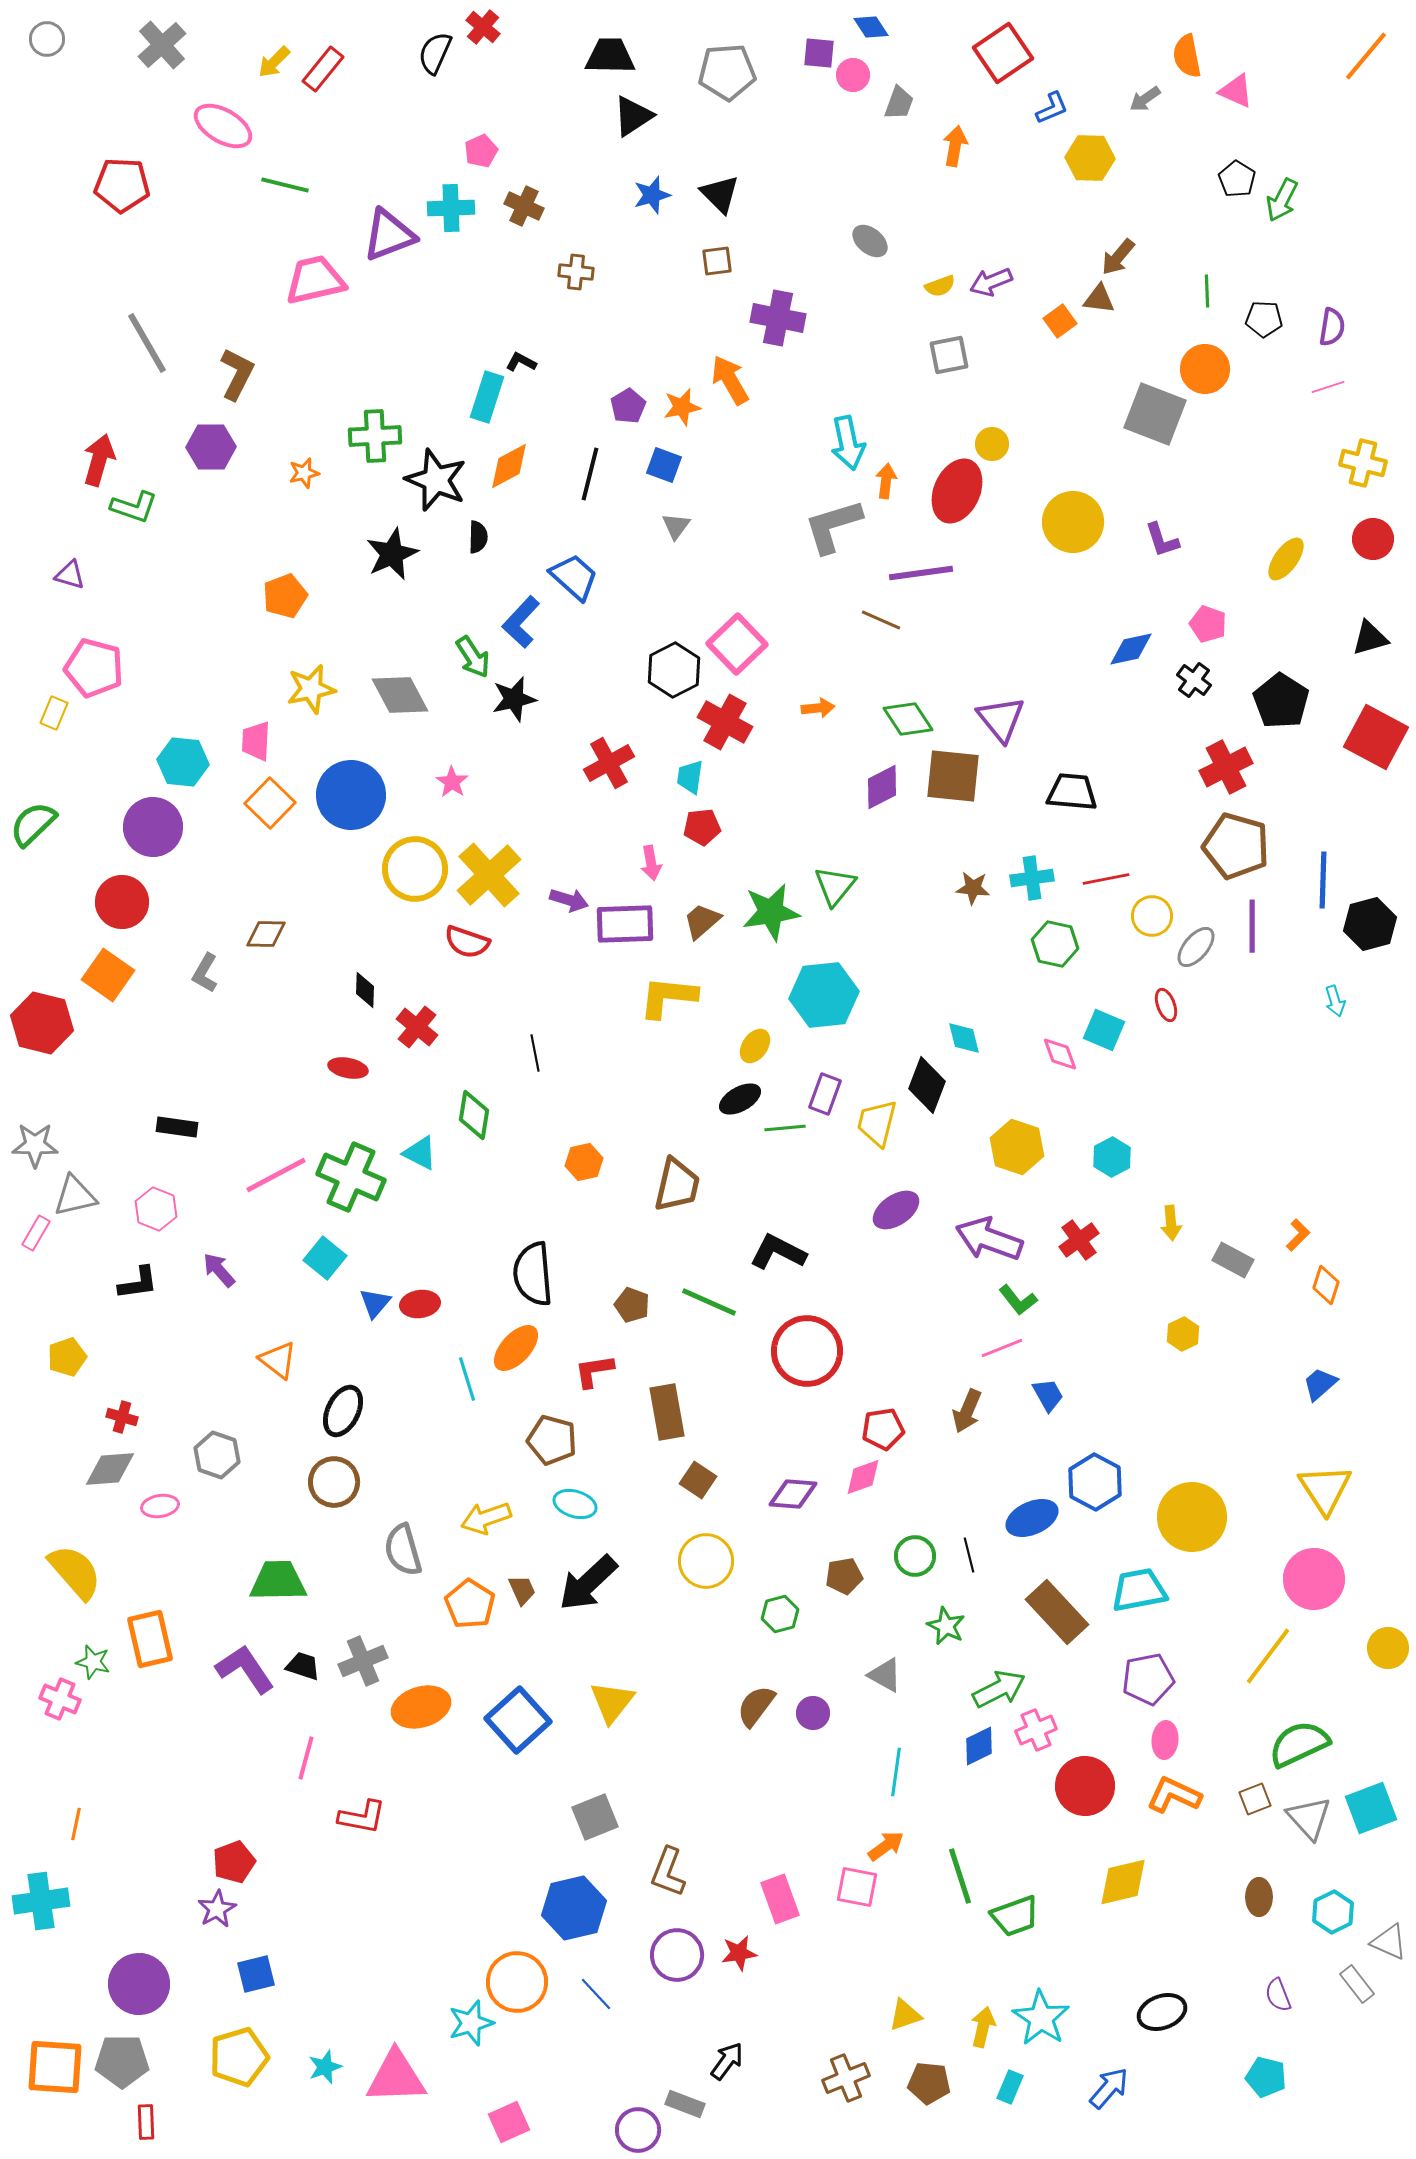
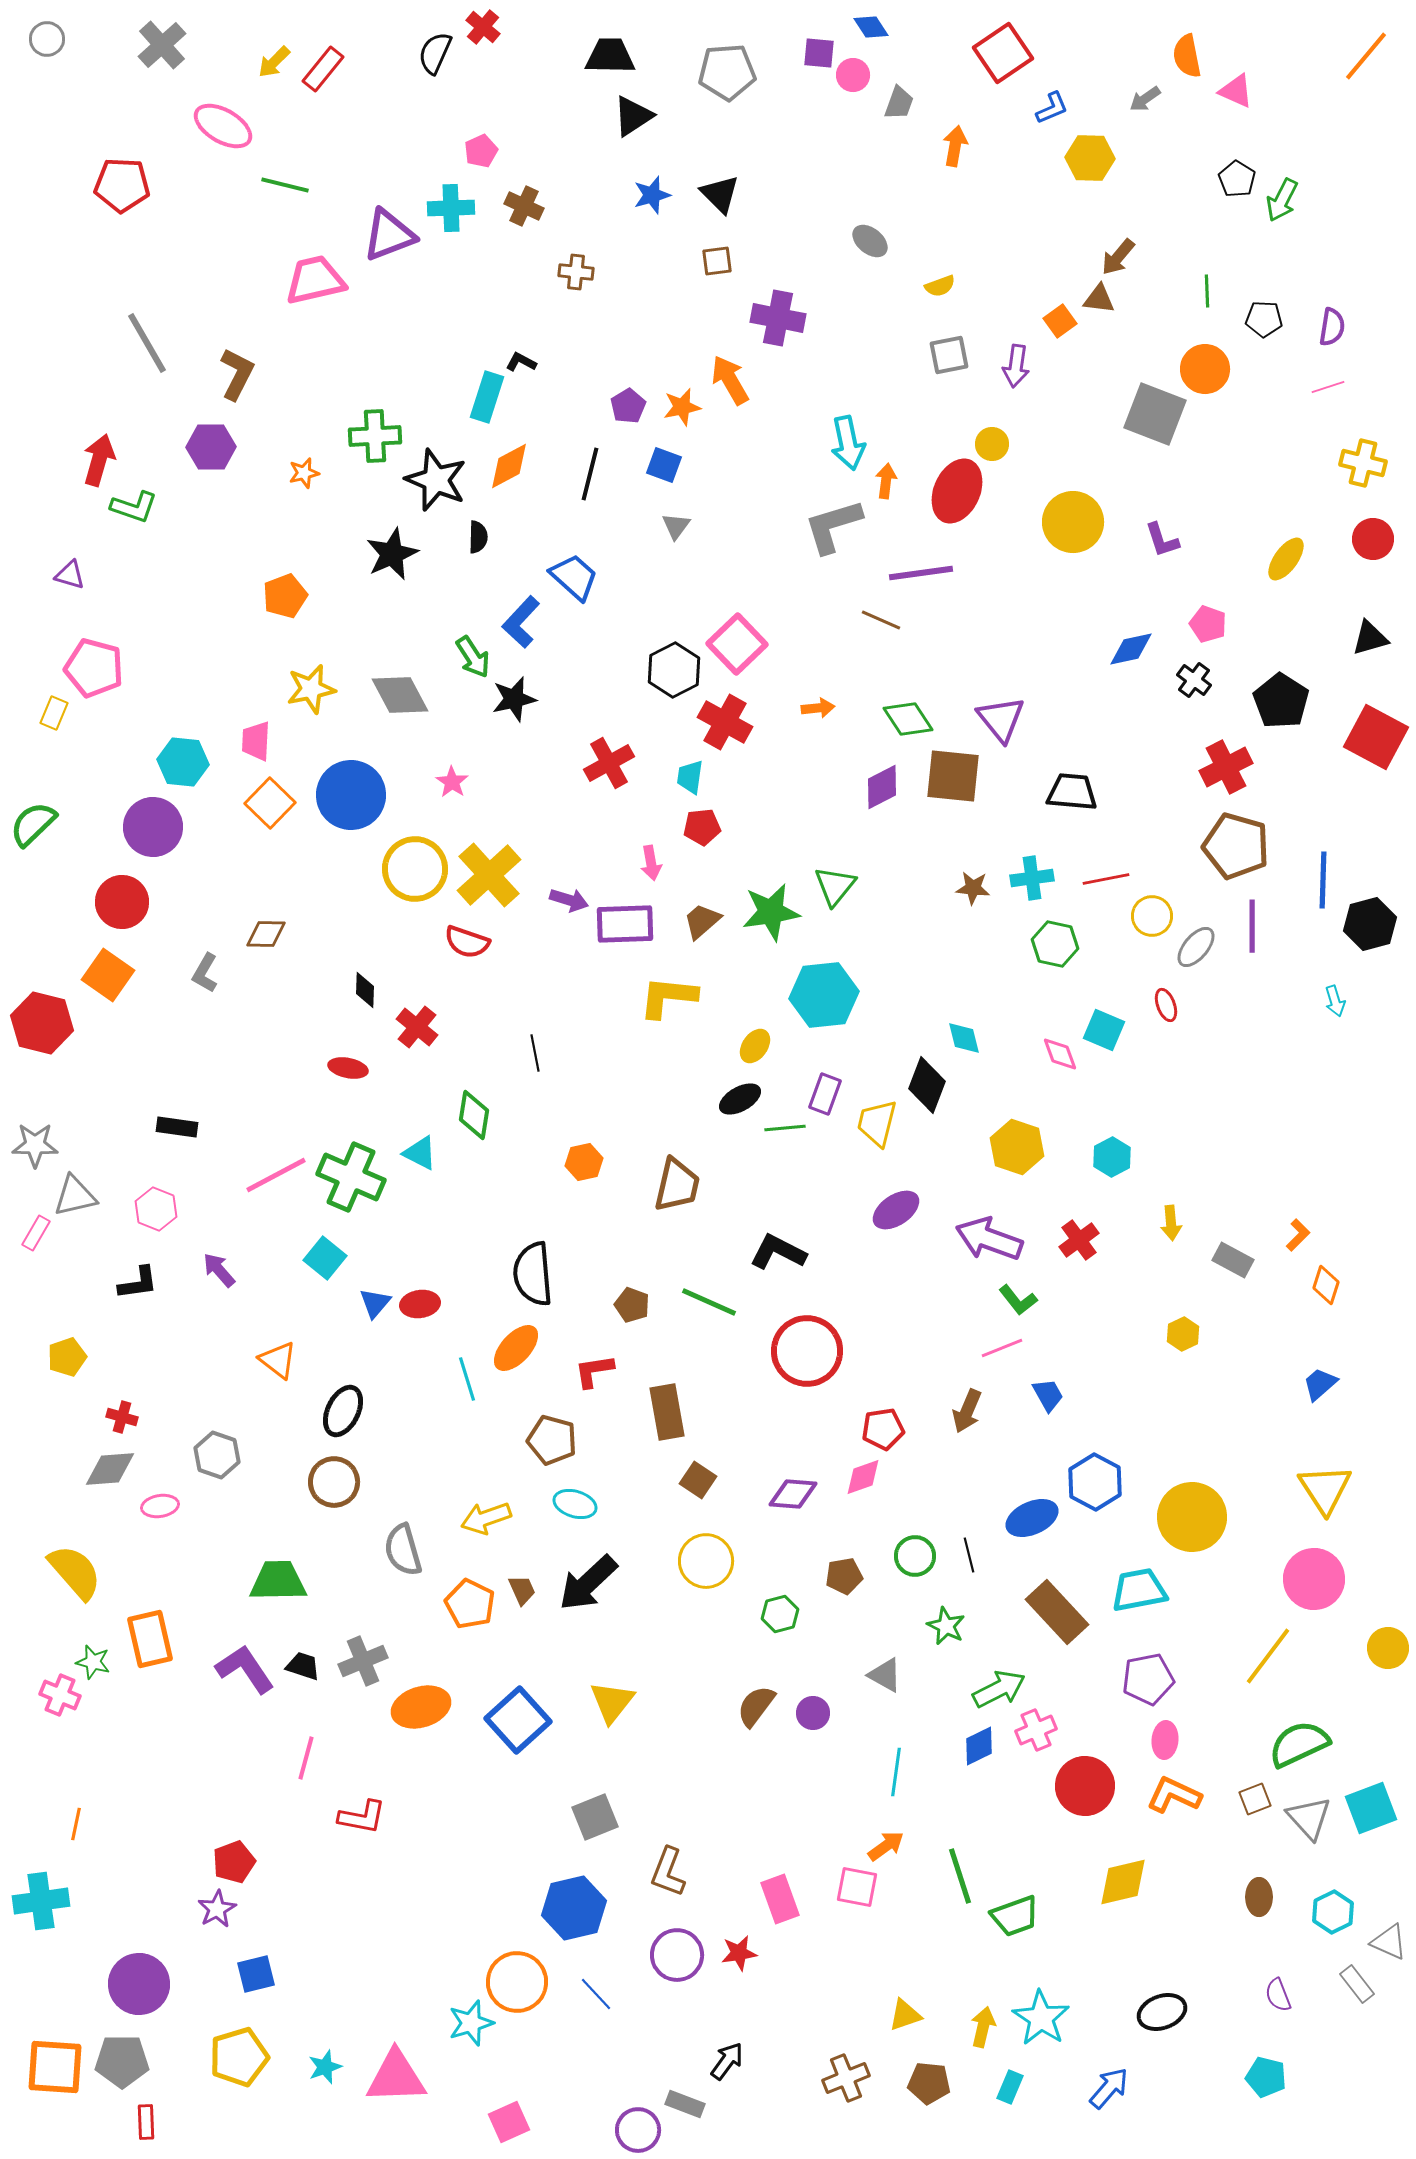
purple arrow at (991, 282): moved 25 px right, 84 px down; rotated 60 degrees counterclockwise
orange pentagon at (470, 1604): rotated 6 degrees counterclockwise
pink cross at (60, 1699): moved 4 px up
